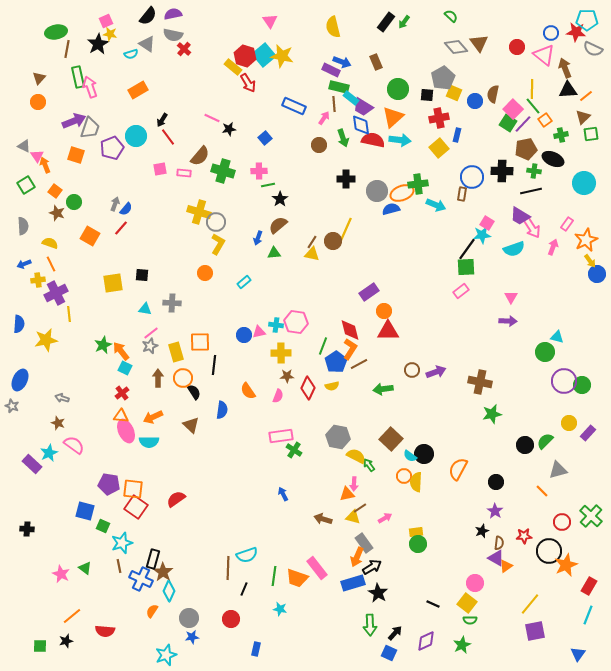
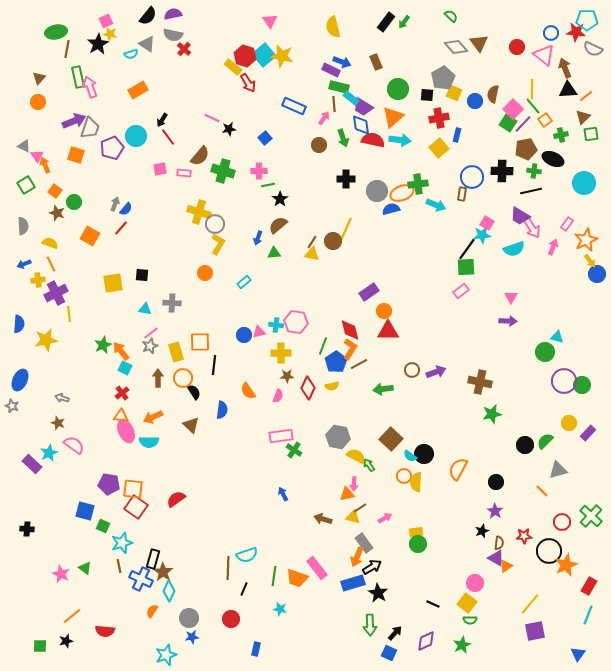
gray circle at (216, 222): moved 1 px left, 2 px down
